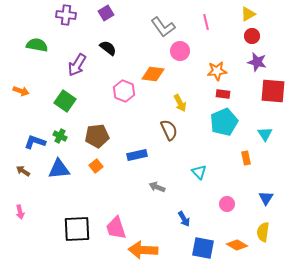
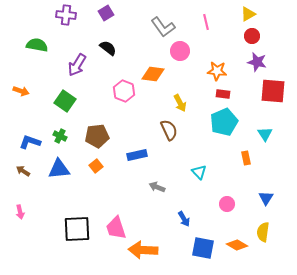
orange star at (217, 71): rotated 12 degrees clockwise
blue L-shape at (35, 142): moved 5 px left
